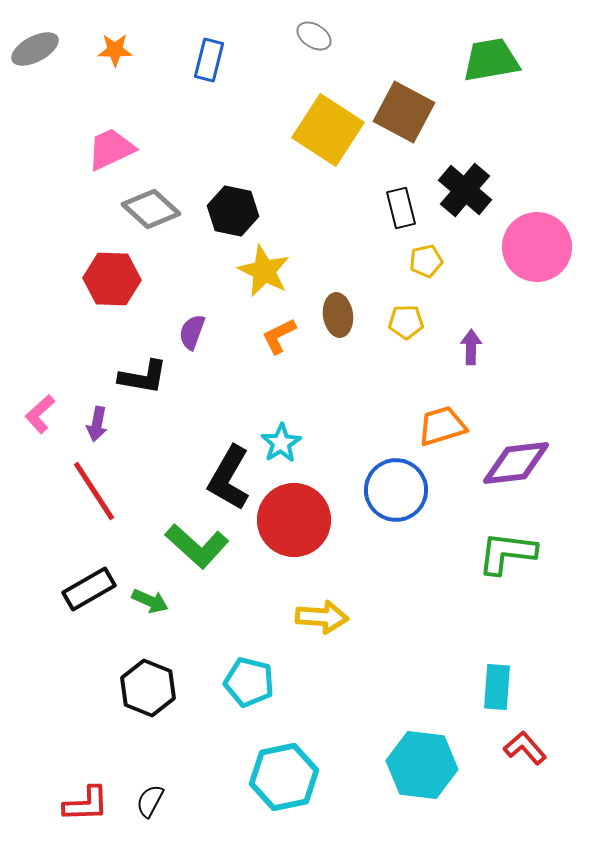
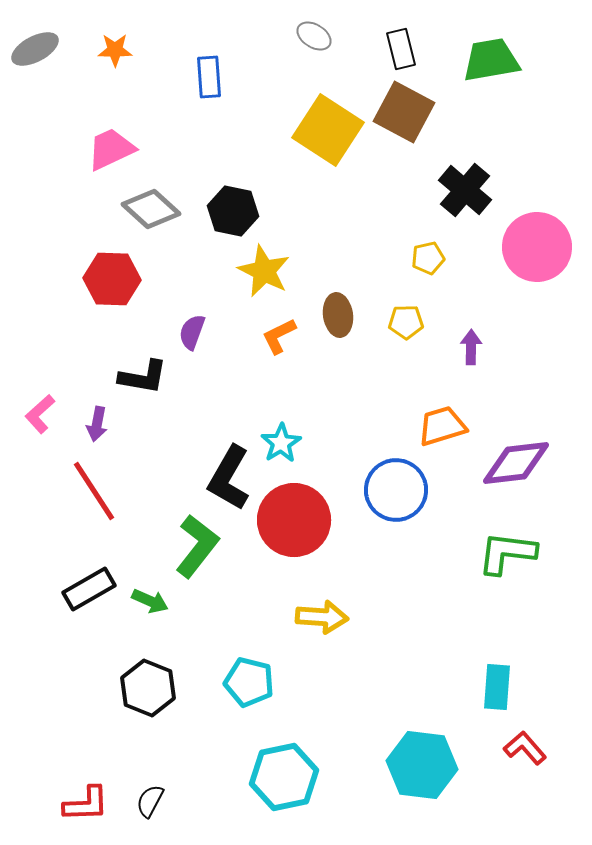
blue rectangle at (209, 60): moved 17 px down; rotated 18 degrees counterclockwise
black rectangle at (401, 208): moved 159 px up
yellow pentagon at (426, 261): moved 2 px right, 3 px up
green L-shape at (197, 546): rotated 94 degrees counterclockwise
